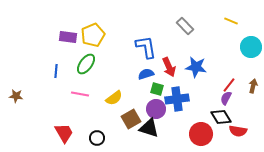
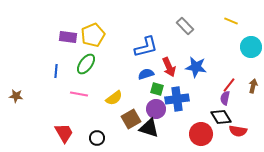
blue L-shape: rotated 85 degrees clockwise
pink line: moved 1 px left
purple semicircle: moved 1 px left; rotated 16 degrees counterclockwise
